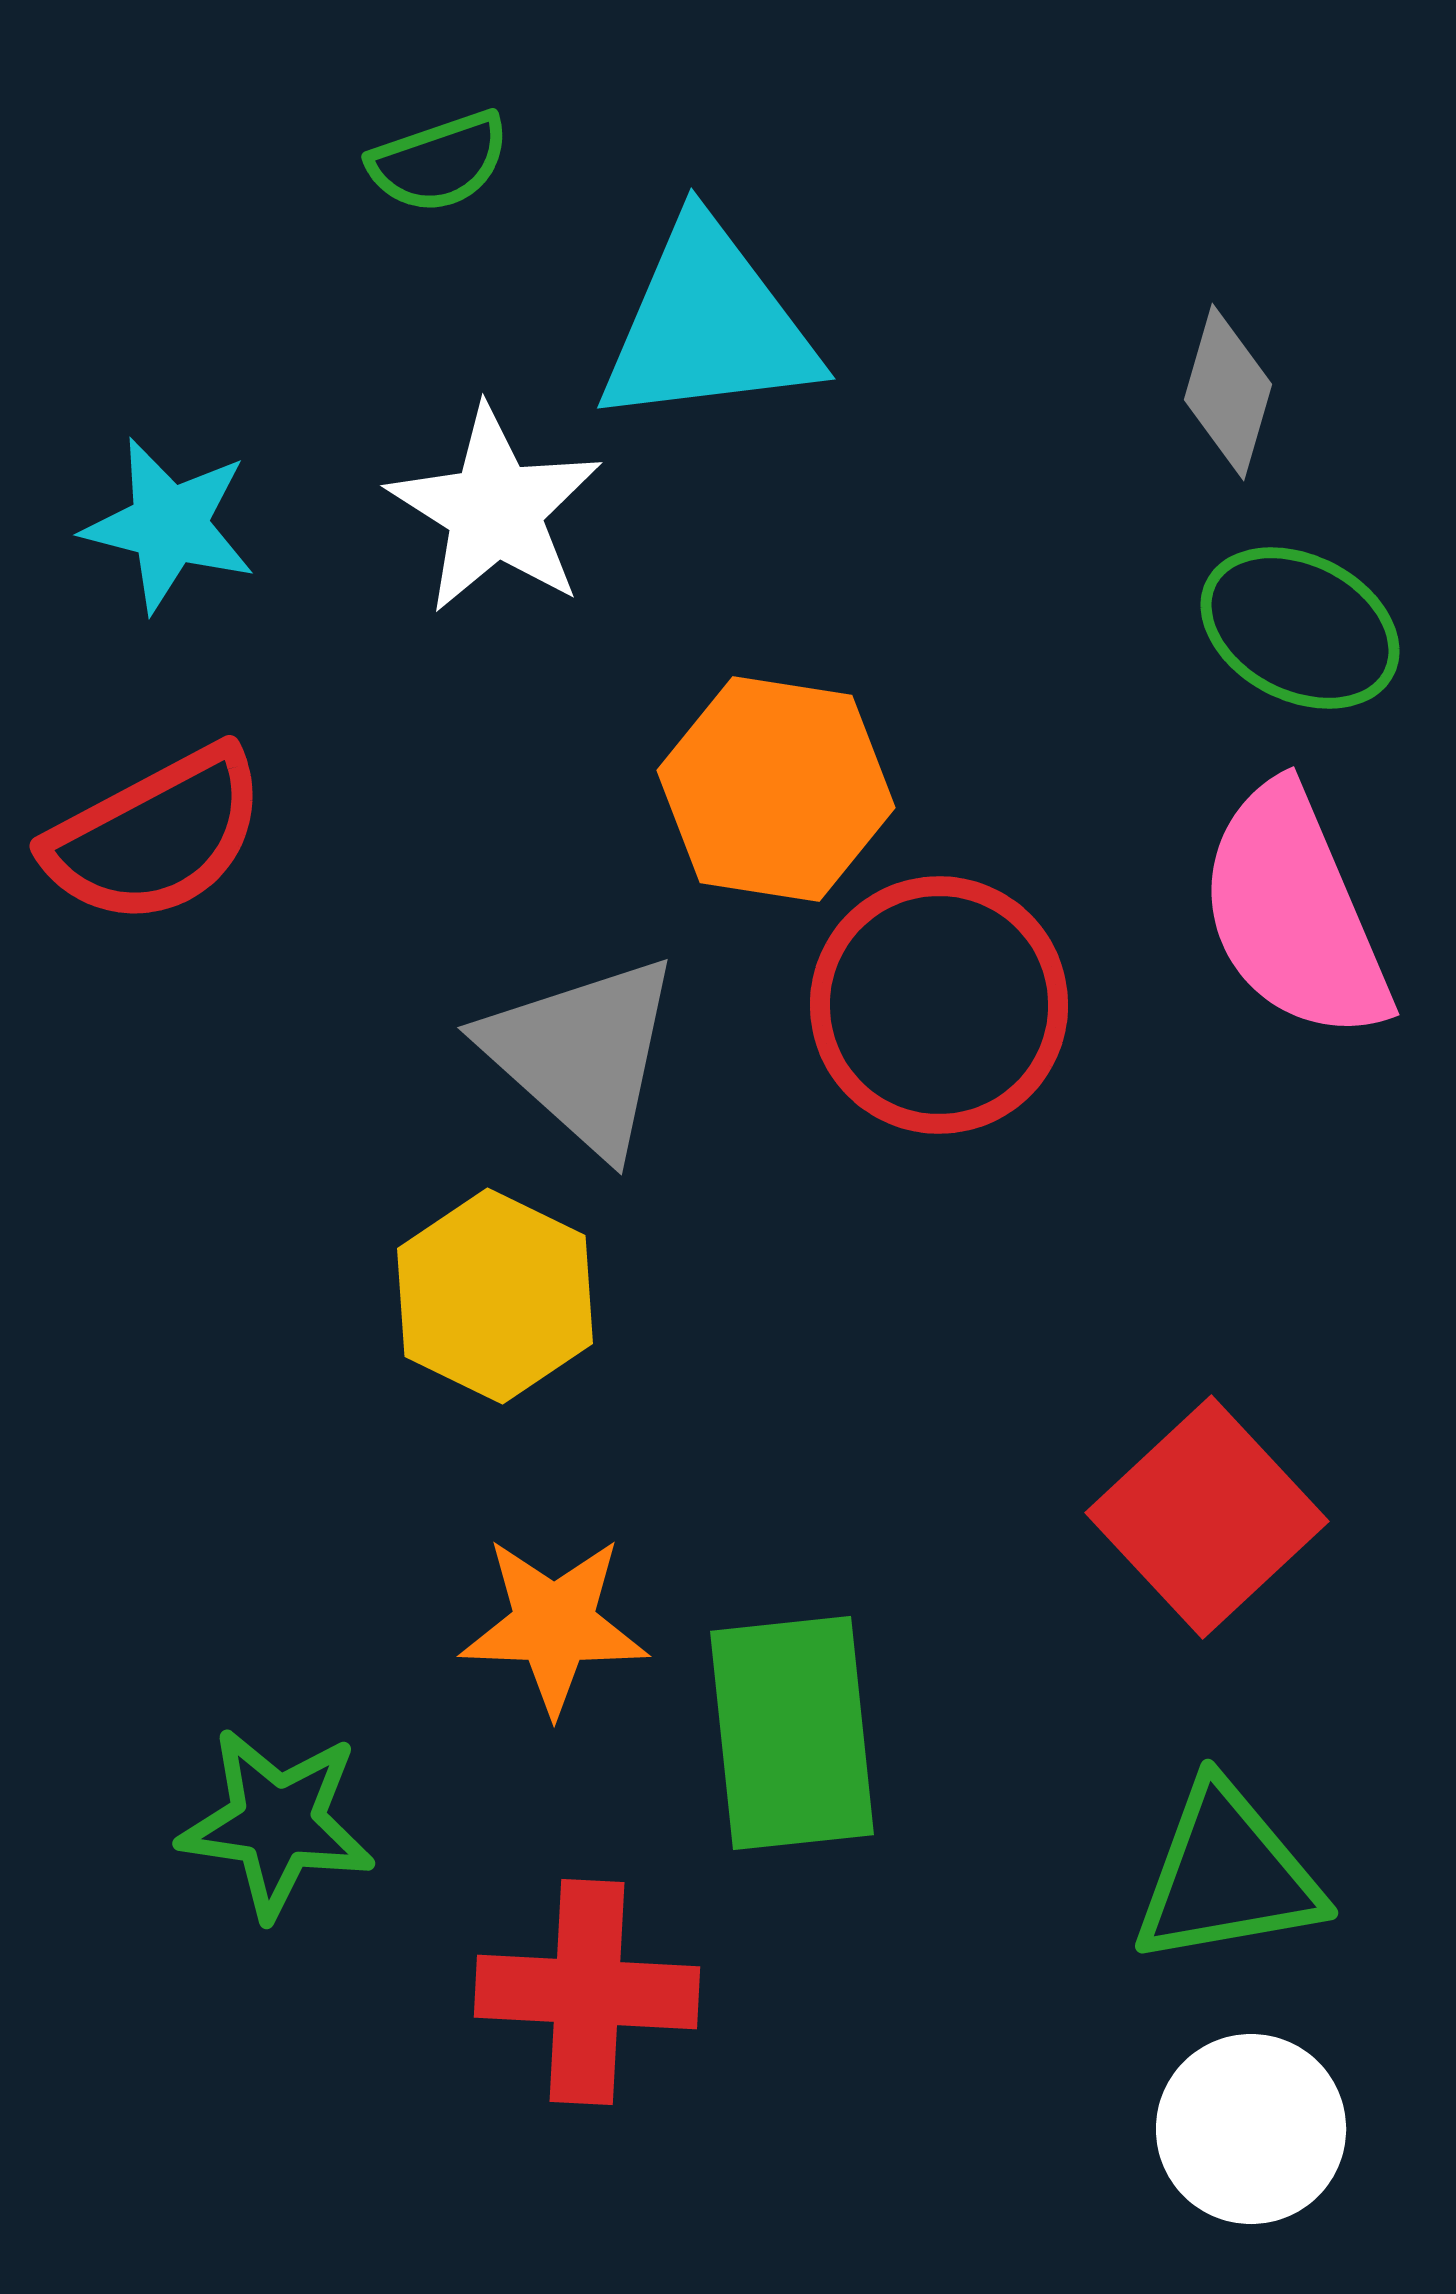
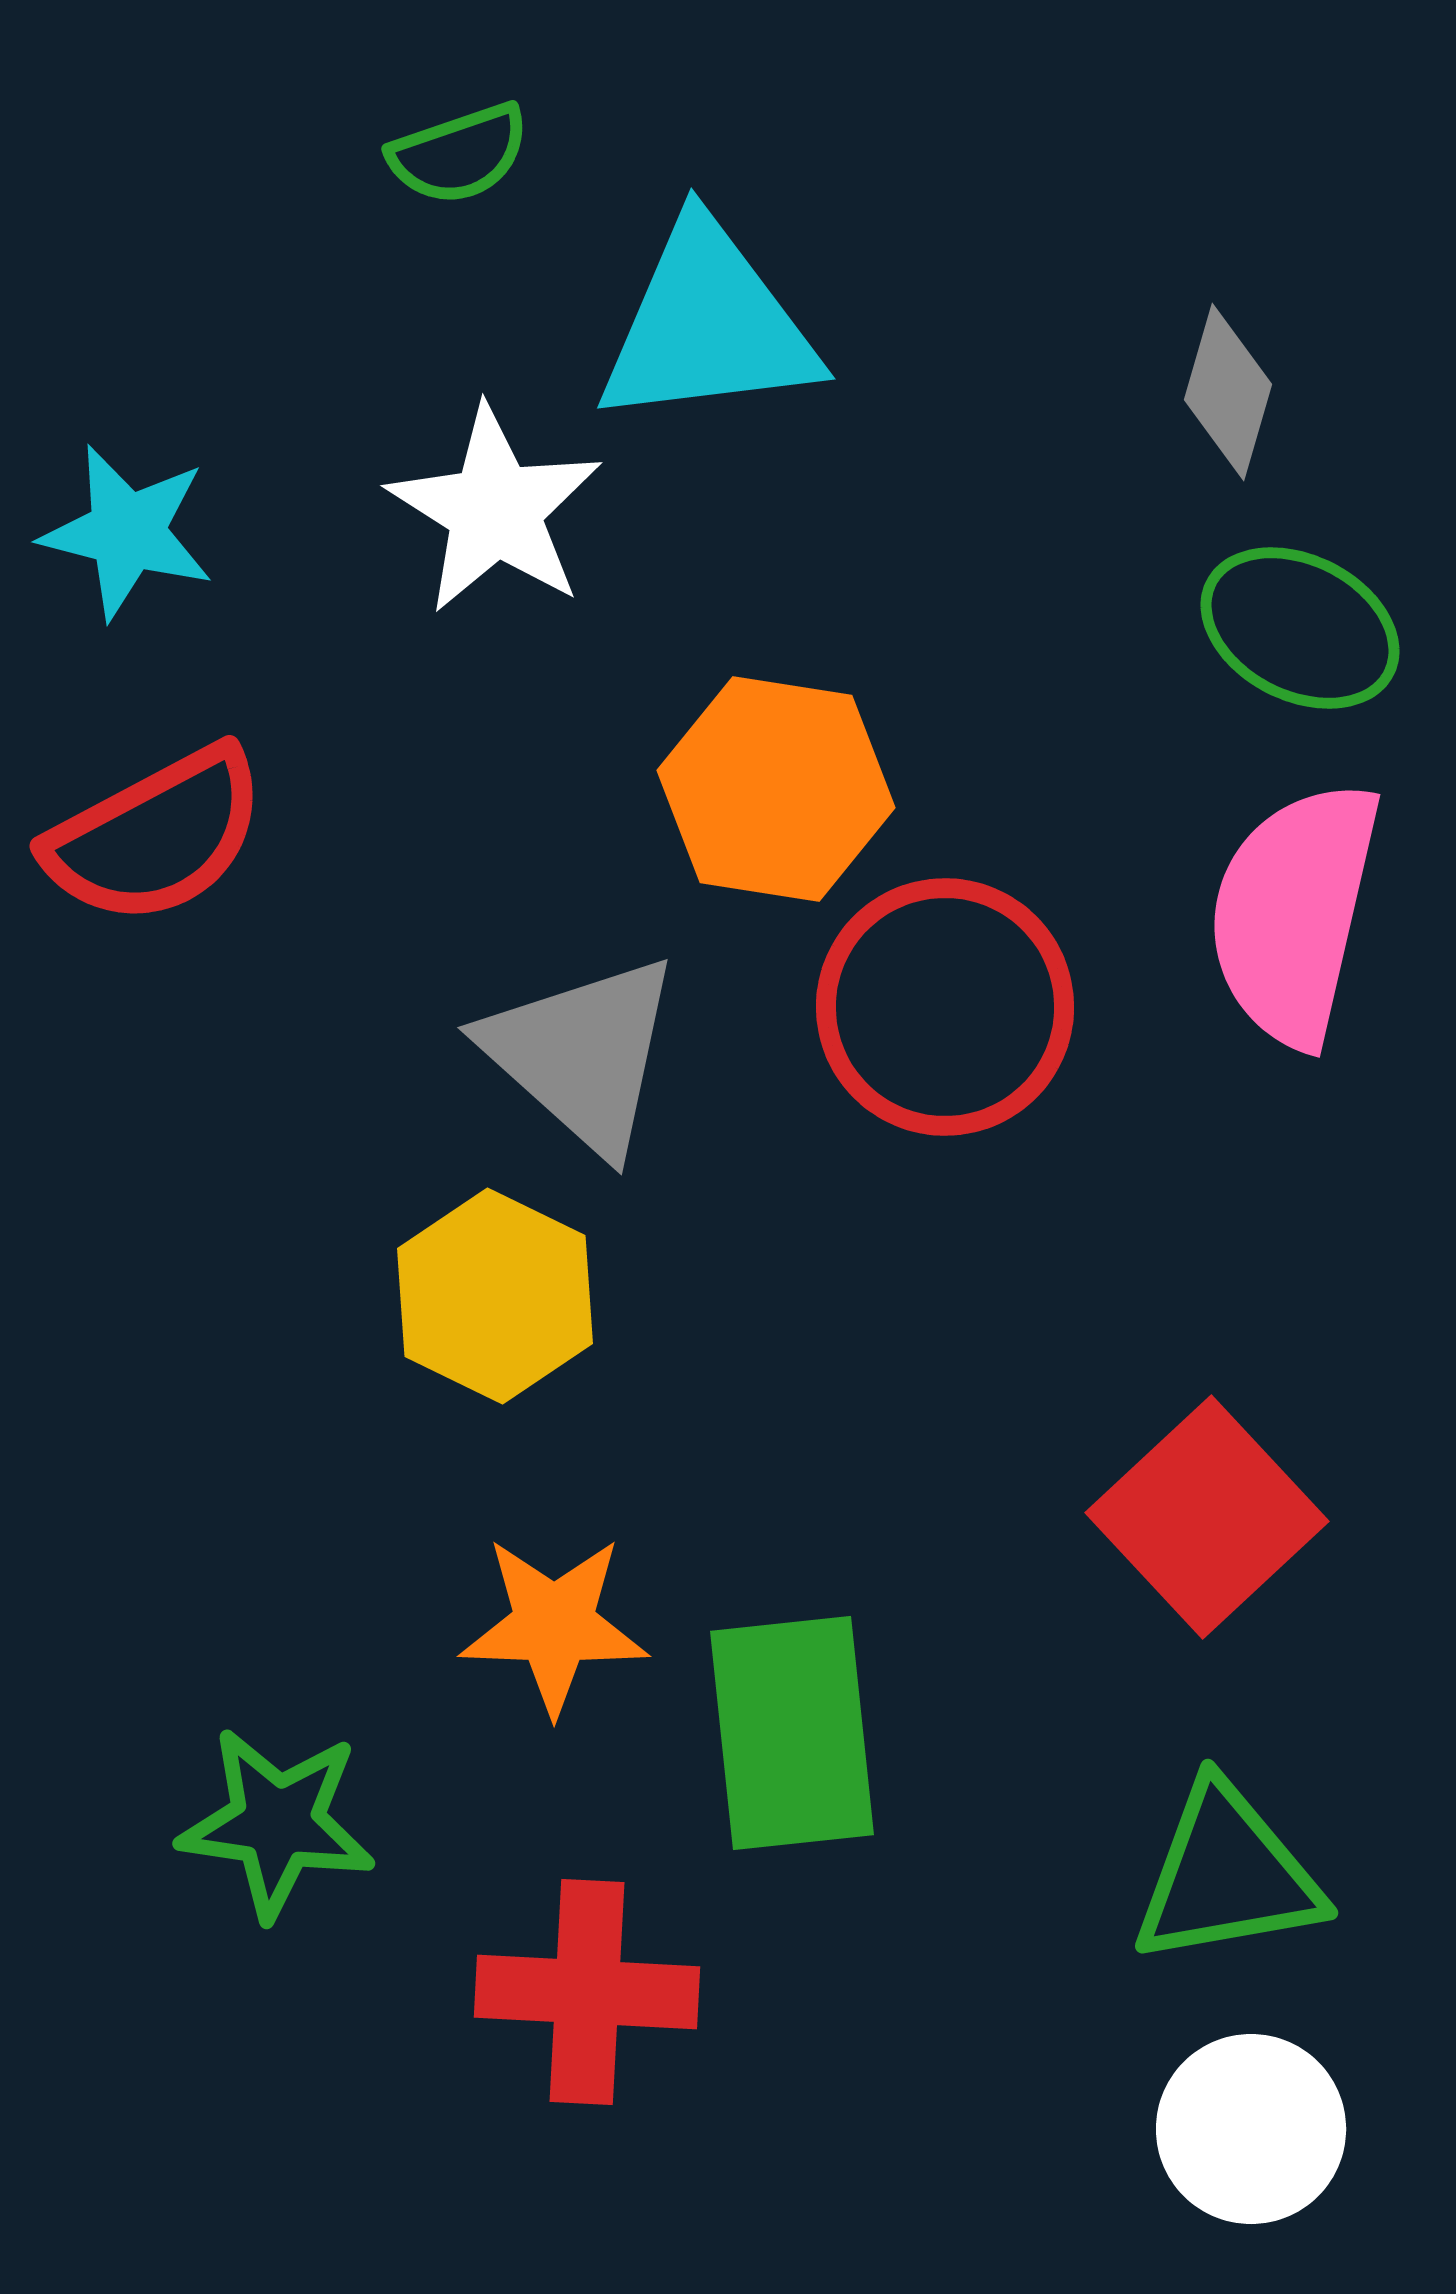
green semicircle: moved 20 px right, 8 px up
cyan star: moved 42 px left, 7 px down
pink semicircle: rotated 36 degrees clockwise
red circle: moved 6 px right, 2 px down
